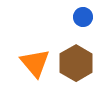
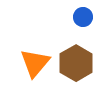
orange triangle: rotated 20 degrees clockwise
